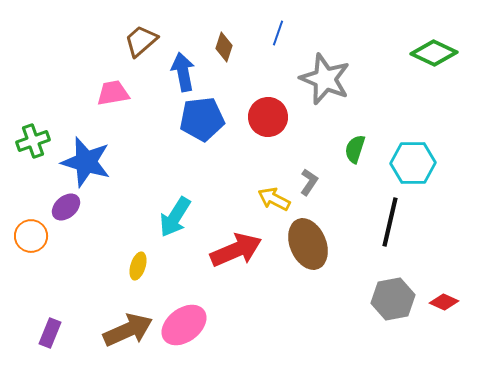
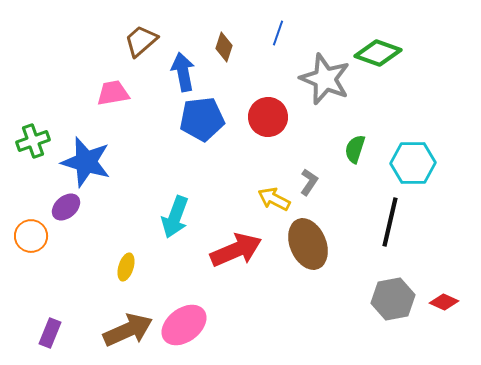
green diamond: moved 56 px left; rotated 6 degrees counterclockwise
cyan arrow: rotated 12 degrees counterclockwise
yellow ellipse: moved 12 px left, 1 px down
